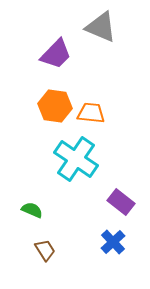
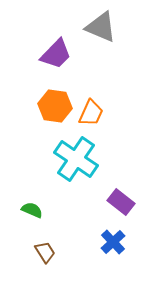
orange trapezoid: rotated 108 degrees clockwise
brown trapezoid: moved 2 px down
